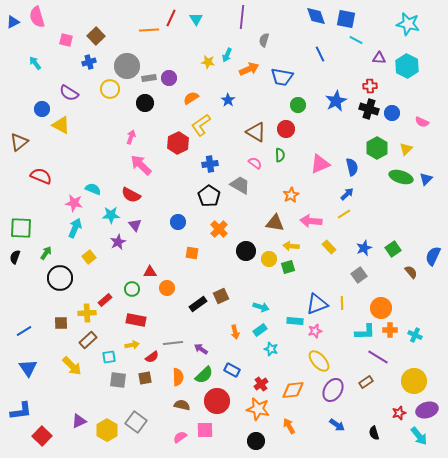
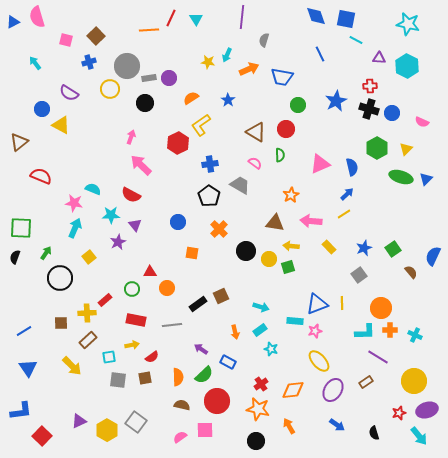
gray line at (173, 343): moved 1 px left, 18 px up
blue rectangle at (232, 370): moved 4 px left, 8 px up
